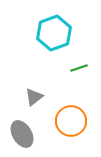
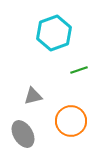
green line: moved 2 px down
gray triangle: moved 1 px left, 1 px up; rotated 24 degrees clockwise
gray ellipse: moved 1 px right
